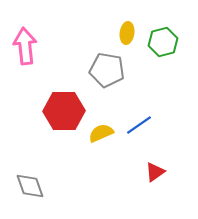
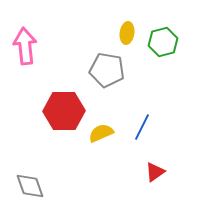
blue line: moved 3 px right, 2 px down; rotated 28 degrees counterclockwise
